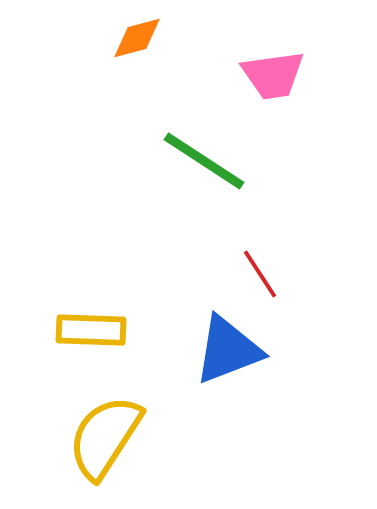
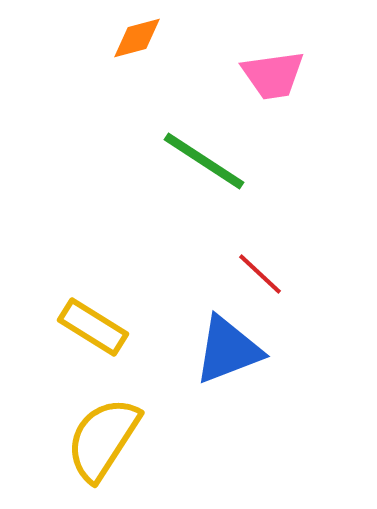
red line: rotated 14 degrees counterclockwise
yellow rectangle: moved 2 px right, 3 px up; rotated 30 degrees clockwise
yellow semicircle: moved 2 px left, 2 px down
